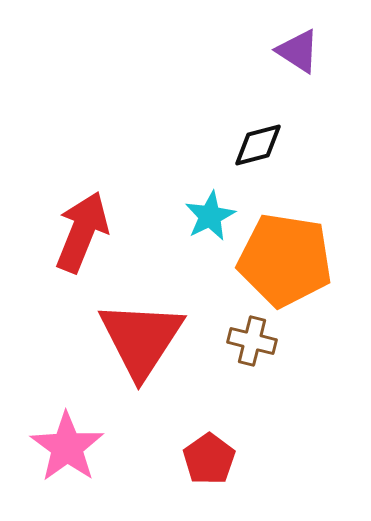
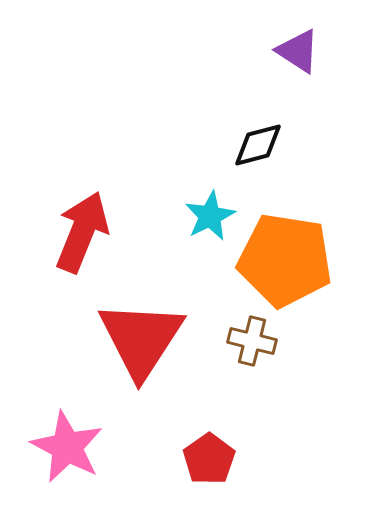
pink star: rotated 8 degrees counterclockwise
